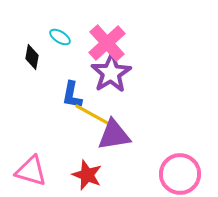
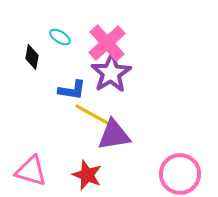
blue L-shape: moved 5 px up; rotated 92 degrees counterclockwise
